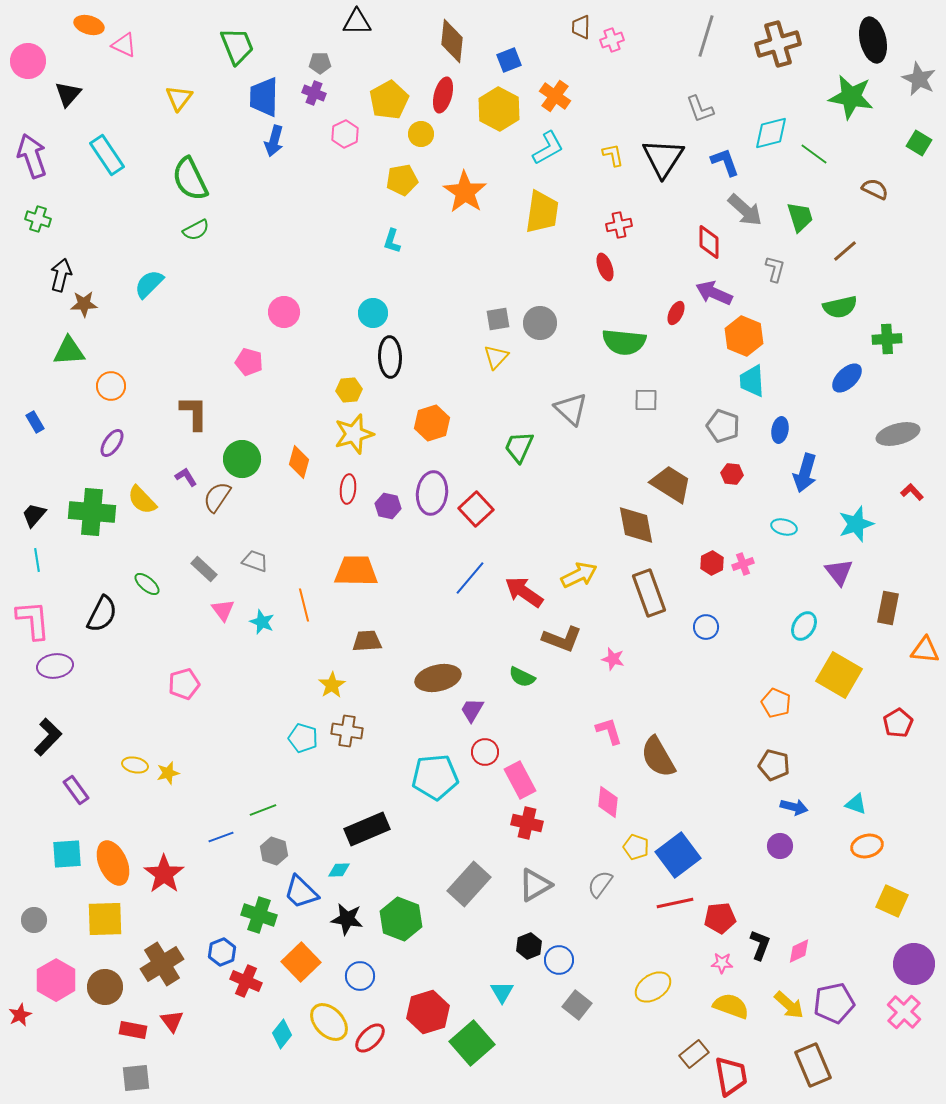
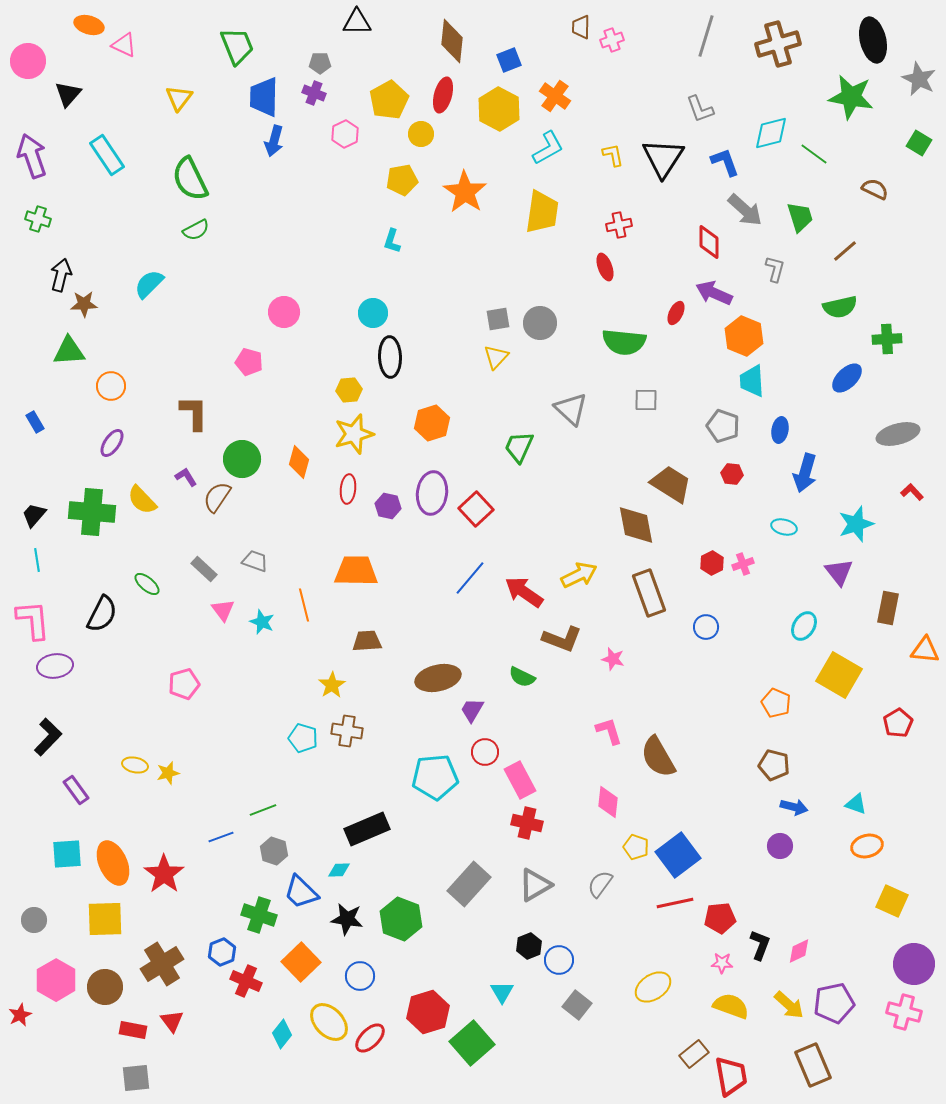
pink cross at (904, 1012): rotated 28 degrees counterclockwise
